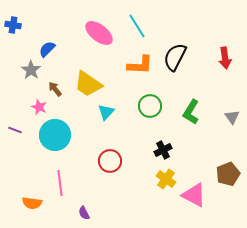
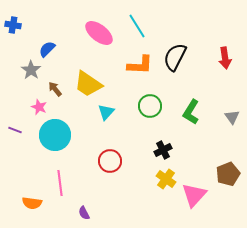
pink triangle: rotated 44 degrees clockwise
